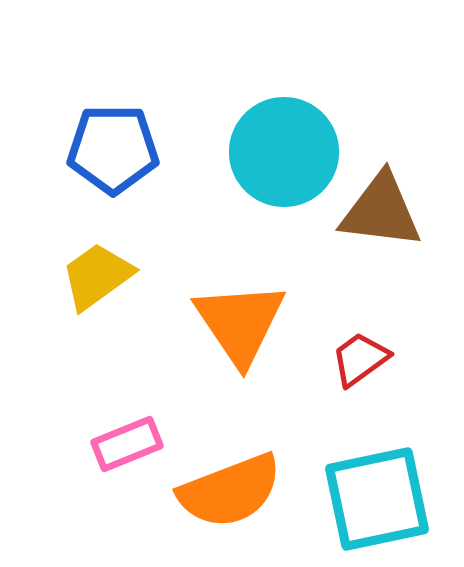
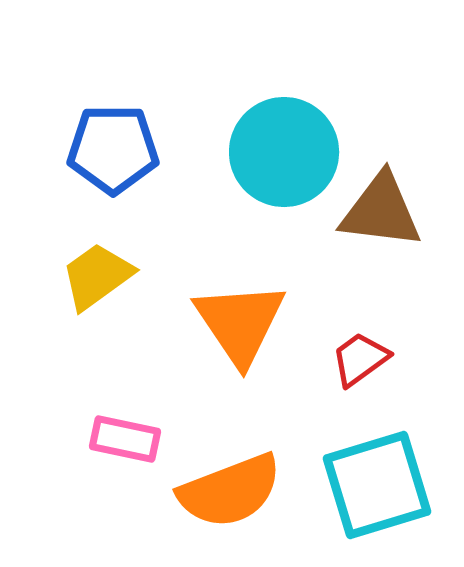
pink rectangle: moved 2 px left, 5 px up; rotated 34 degrees clockwise
cyan square: moved 14 px up; rotated 5 degrees counterclockwise
